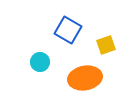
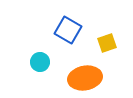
yellow square: moved 1 px right, 2 px up
